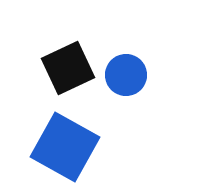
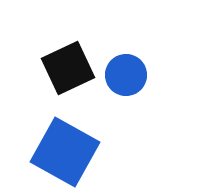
blue square: moved 5 px down
